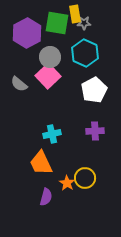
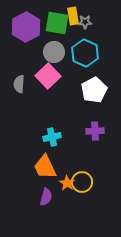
yellow rectangle: moved 2 px left, 2 px down
gray star: moved 1 px right, 1 px up
purple hexagon: moved 1 px left, 6 px up
gray circle: moved 4 px right, 5 px up
gray semicircle: rotated 54 degrees clockwise
cyan cross: moved 3 px down
orange trapezoid: moved 4 px right, 4 px down
yellow circle: moved 3 px left, 4 px down
